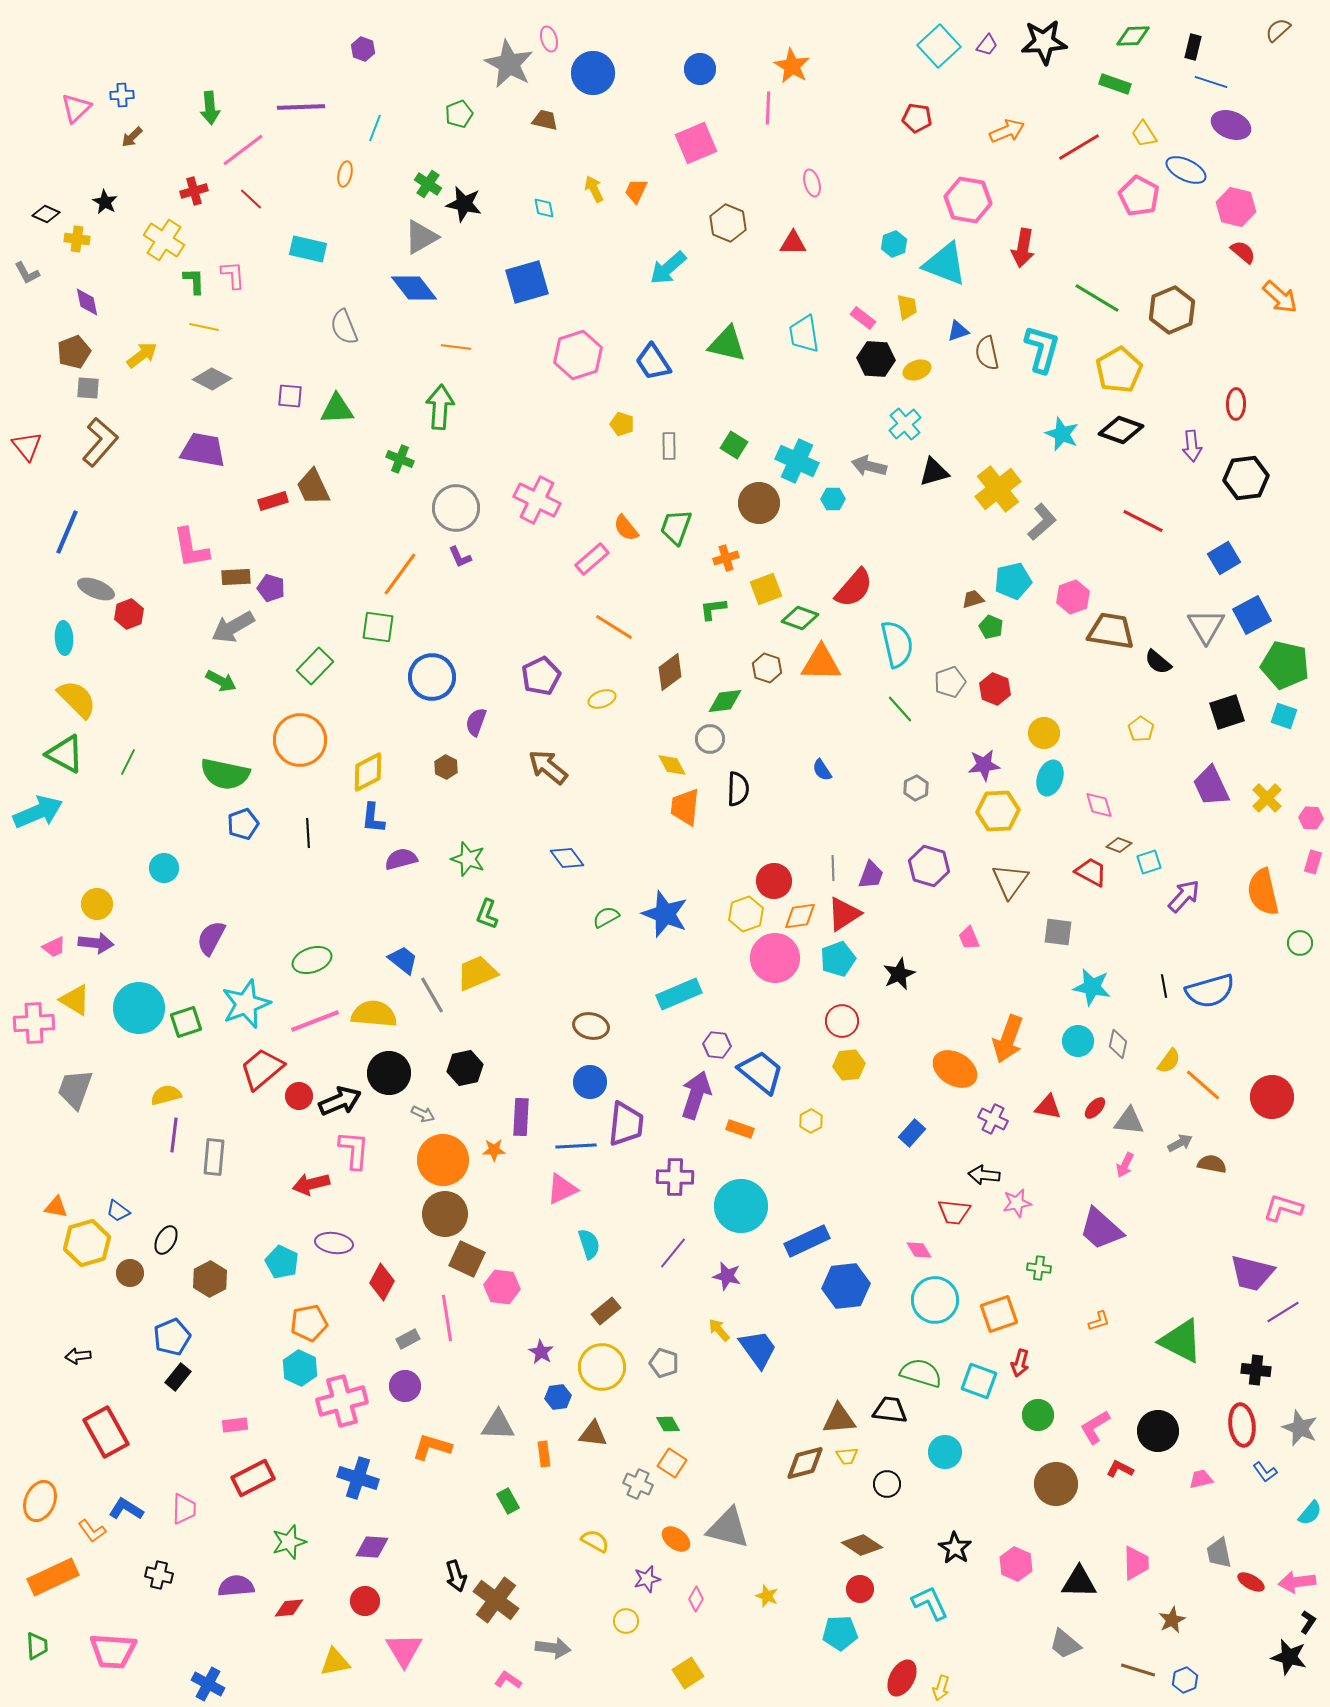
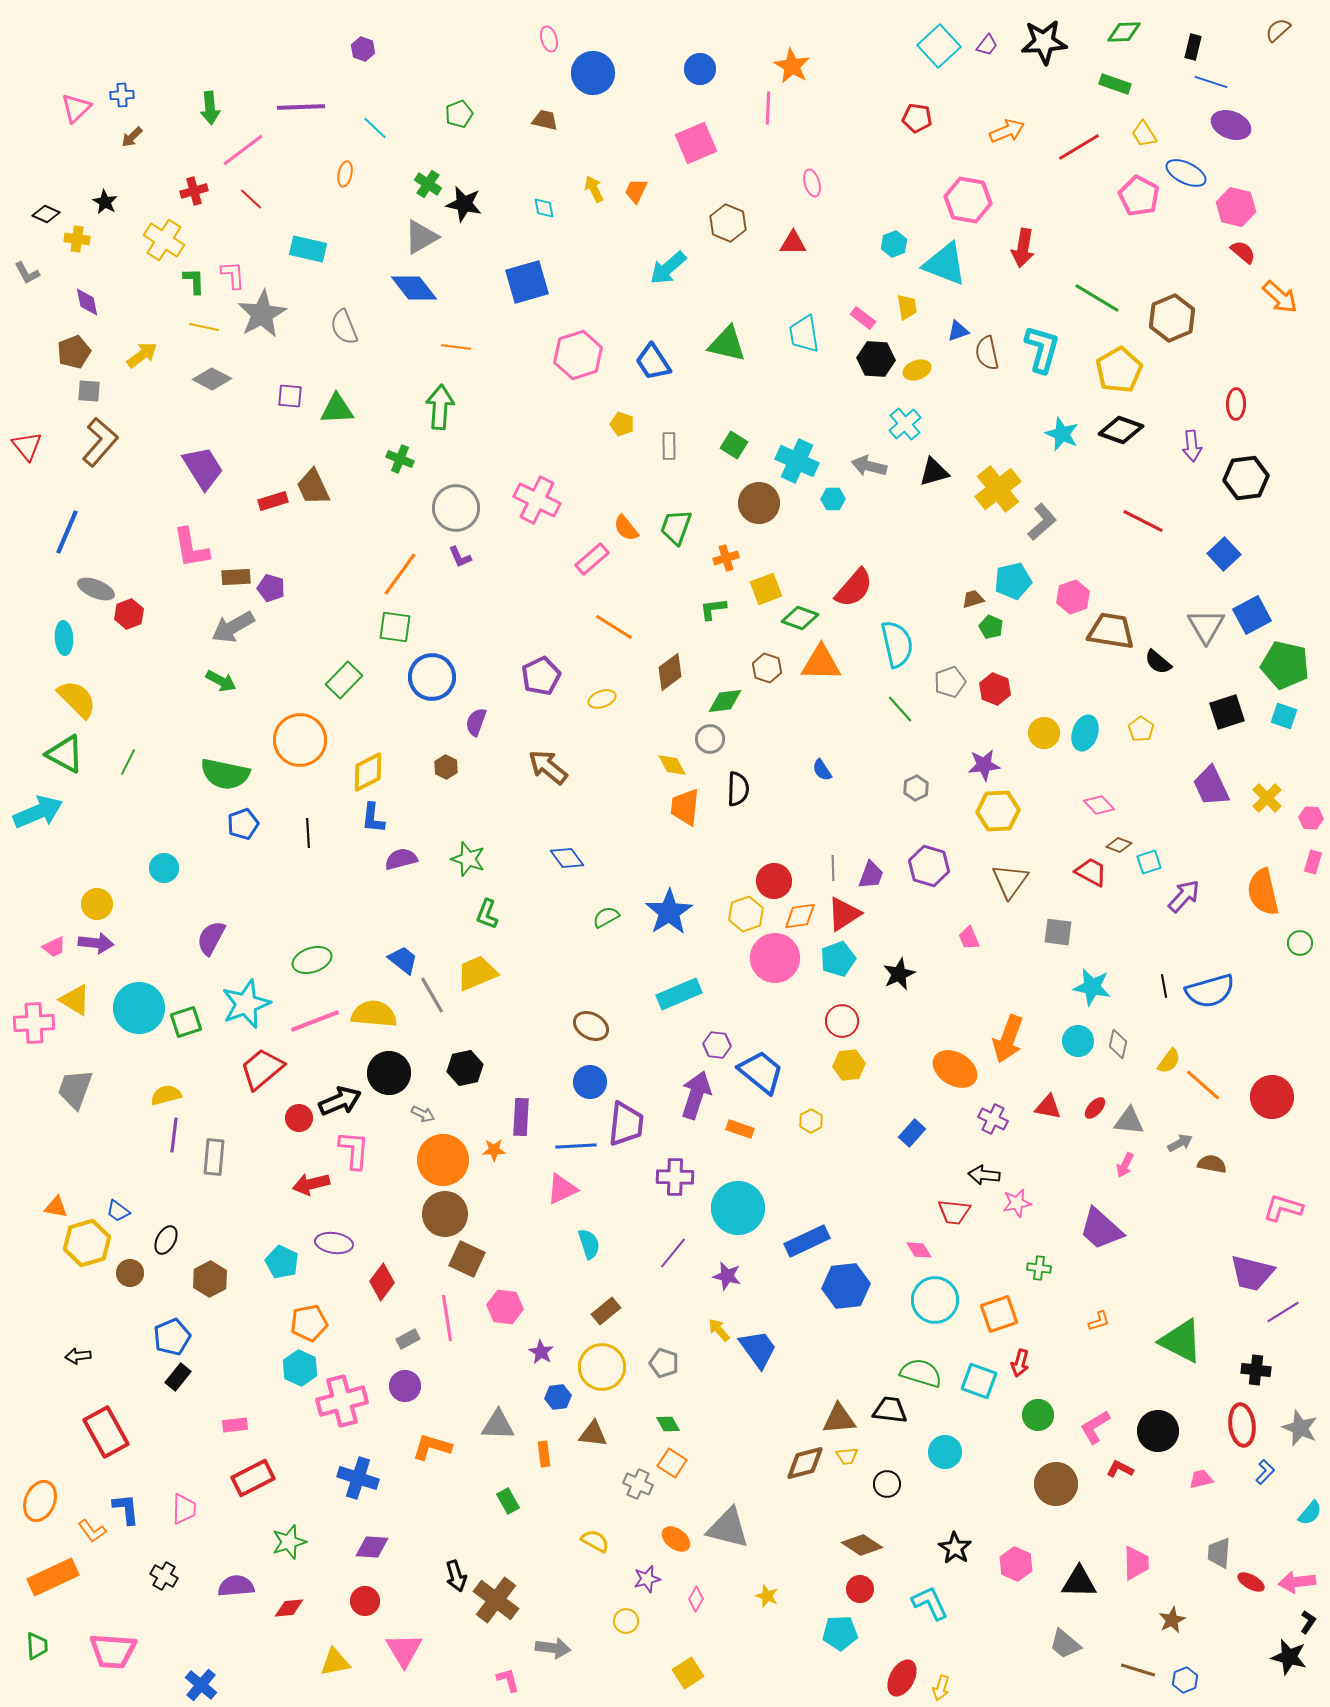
green diamond at (1133, 36): moved 9 px left, 4 px up
gray star at (509, 64): moved 247 px left, 250 px down; rotated 15 degrees clockwise
cyan line at (375, 128): rotated 68 degrees counterclockwise
blue ellipse at (1186, 170): moved 3 px down
brown hexagon at (1172, 310): moved 8 px down
gray square at (88, 388): moved 1 px right, 3 px down
purple trapezoid at (203, 450): moved 18 px down; rotated 48 degrees clockwise
blue square at (1224, 558): moved 4 px up; rotated 12 degrees counterclockwise
green square at (378, 627): moved 17 px right
green rectangle at (315, 666): moved 29 px right, 14 px down
cyan ellipse at (1050, 778): moved 35 px right, 45 px up
pink diamond at (1099, 805): rotated 28 degrees counterclockwise
blue star at (665, 914): moved 4 px right, 2 px up; rotated 18 degrees clockwise
brown ellipse at (591, 1026): rotated 16 degrees clockwise
red circle at (299, 1096): moved 22 px down
cyan circle at (741, 1206): moved 3 px left, 2 px down
red diamond at (382, 1282): rotated 9 degrees clockwise
pink hexagon at (502, 1287): moved 3 px right, 20 px down
blue L-shape at (1265, 1472): rotated 100 degrees counterclockwise
blue L-shape at (126, 1509): rotated 52 degrees clockwise
gray trapezoid at (1219, 1553): rotated 16 degrees clockwise
black cross at (159, 1575): moved 5 px right, 1 px down; rotated 16 degrees clockwise
pink L-shape at (508, 1680): rotated 40 degrees clockwise
blue cross at (208, 1684): moved 7 px left, 1 px down; rotated 12 degrees clockwise
